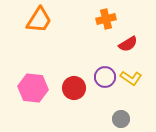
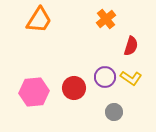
orange cross: rotated 24 degrees counterclockwise
red semicircle: moved 3 px right, 2 px down; rotated 42 degrees counterclockwise
pink hexagon: moved 1 px right, 4 px down; rotated 12 degrees counterclockwise
gray circle: moved 7 px left, 7 px up
